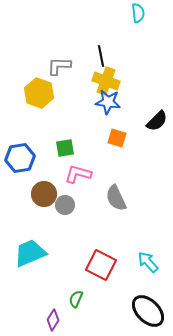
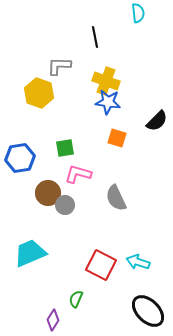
black line: moved 6 px left, 19 px up
brown circle: moved 4 px right, 1 px up
cyan arrow: moved 10 px left; rotated 30 degrees counterclockwise
